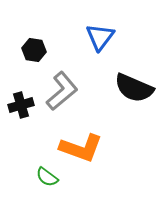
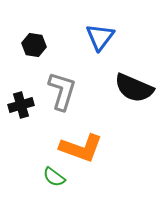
black hexagon: moved 5 px up
gray L-shape: rotated 33 degrees counterclockwise
green semicircle: moved 7 px right
